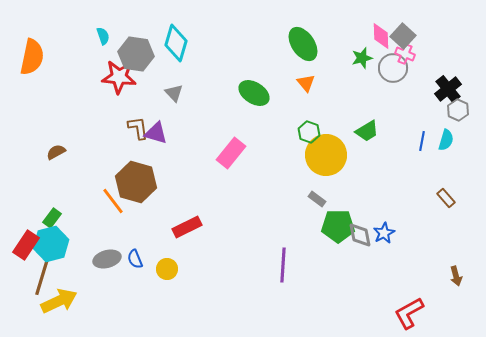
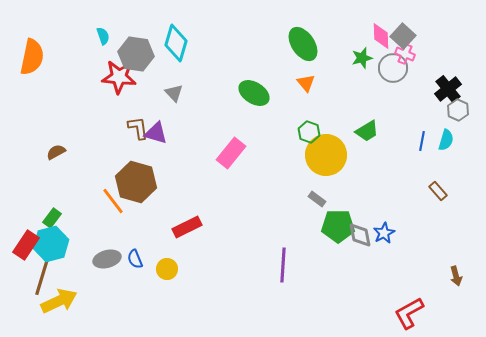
brown rectangle at (446, 198): moved 8 px left, 7 px up
